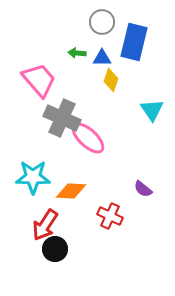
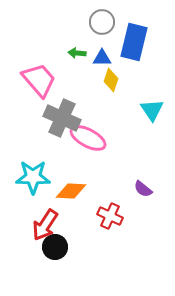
pink ellipse: rotated 15 degrees counterclockwise
black circle: moved 2 px up
